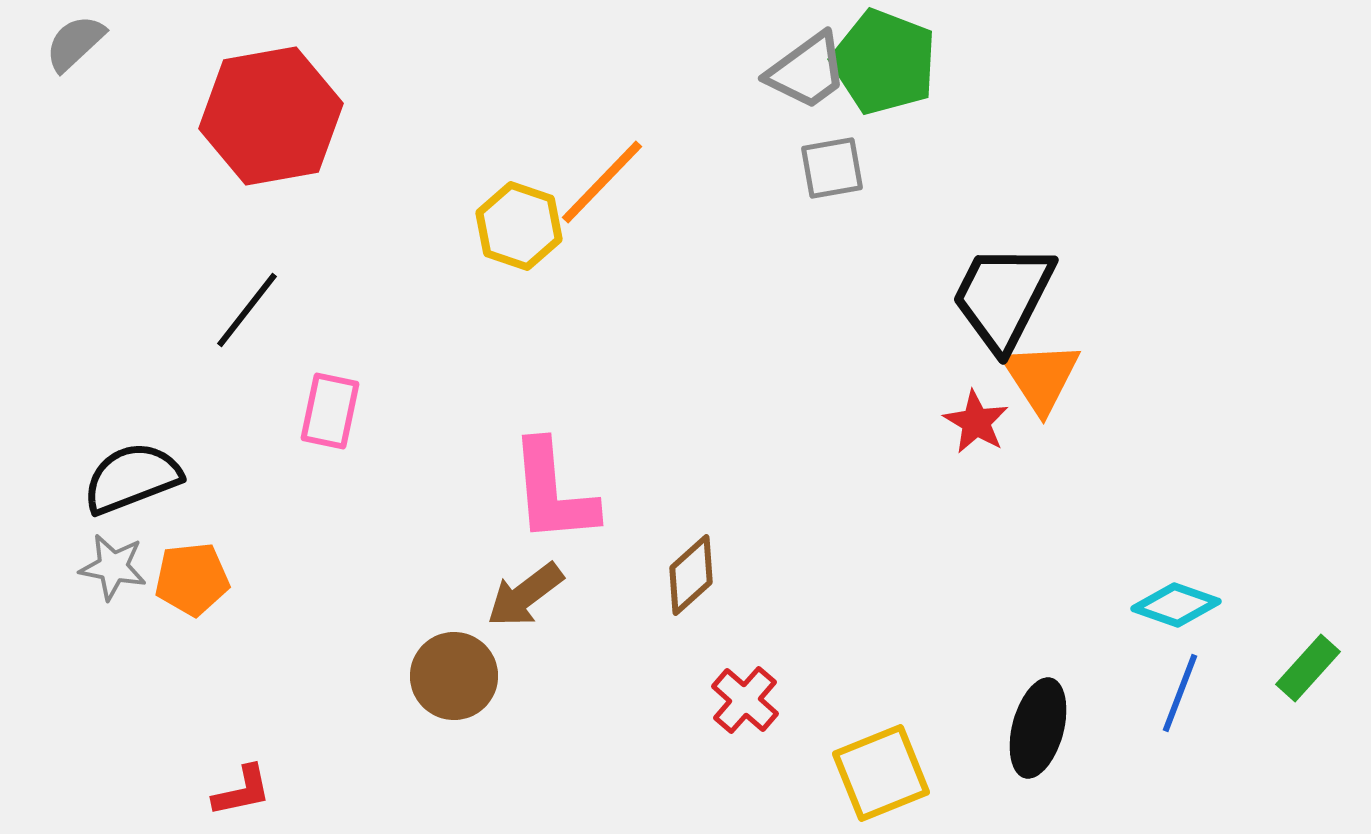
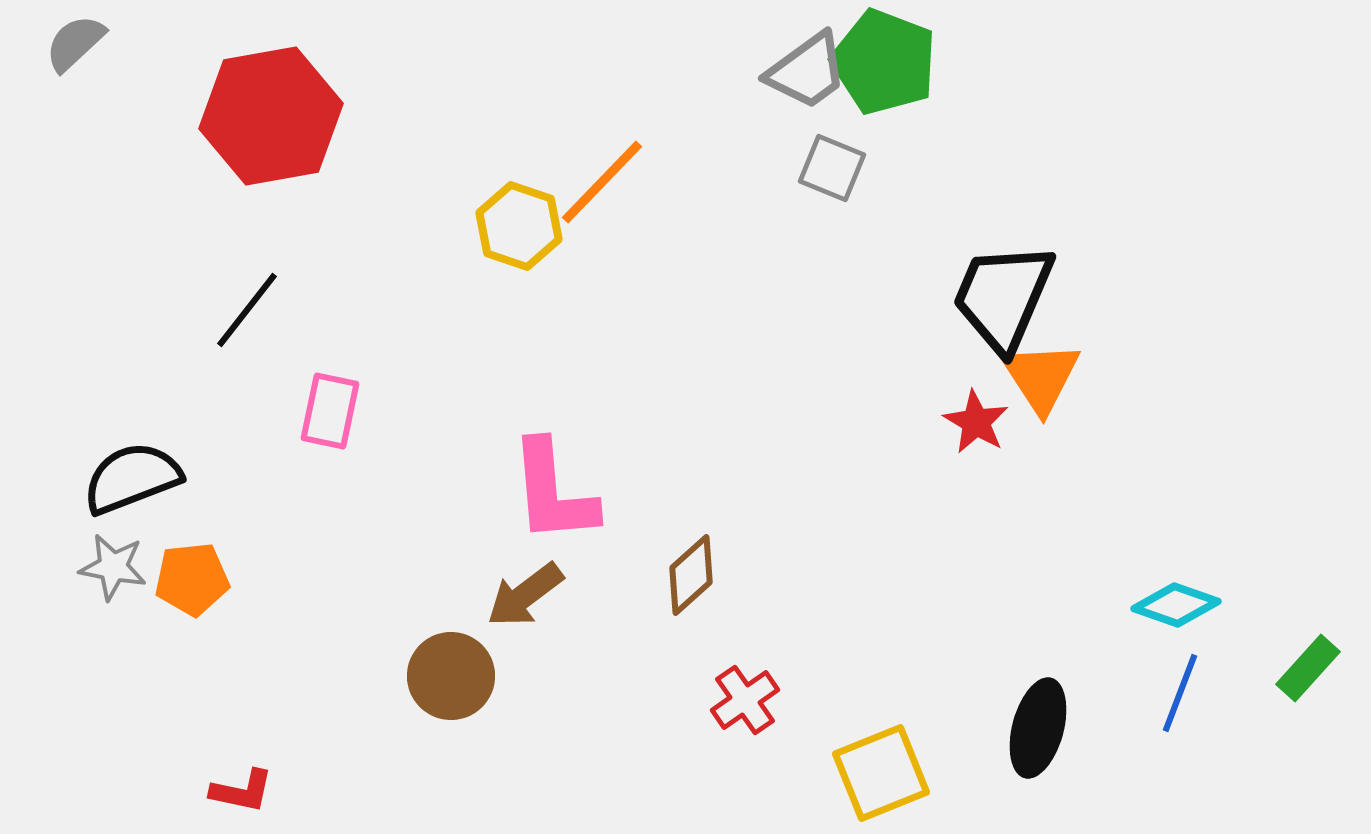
gray square: rotated 32 degrees clockwise
black trapezoid: rotated 4 degrees counterclockwise
brown circle: moved 3 px left
red cross: rotated 14 degrees clockwise
red L-shape: rotated 24 degrees clockwise
